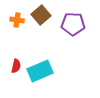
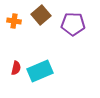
orange cross: moved 3 px left, 1 px down
red semicircle: moved 2 px down
